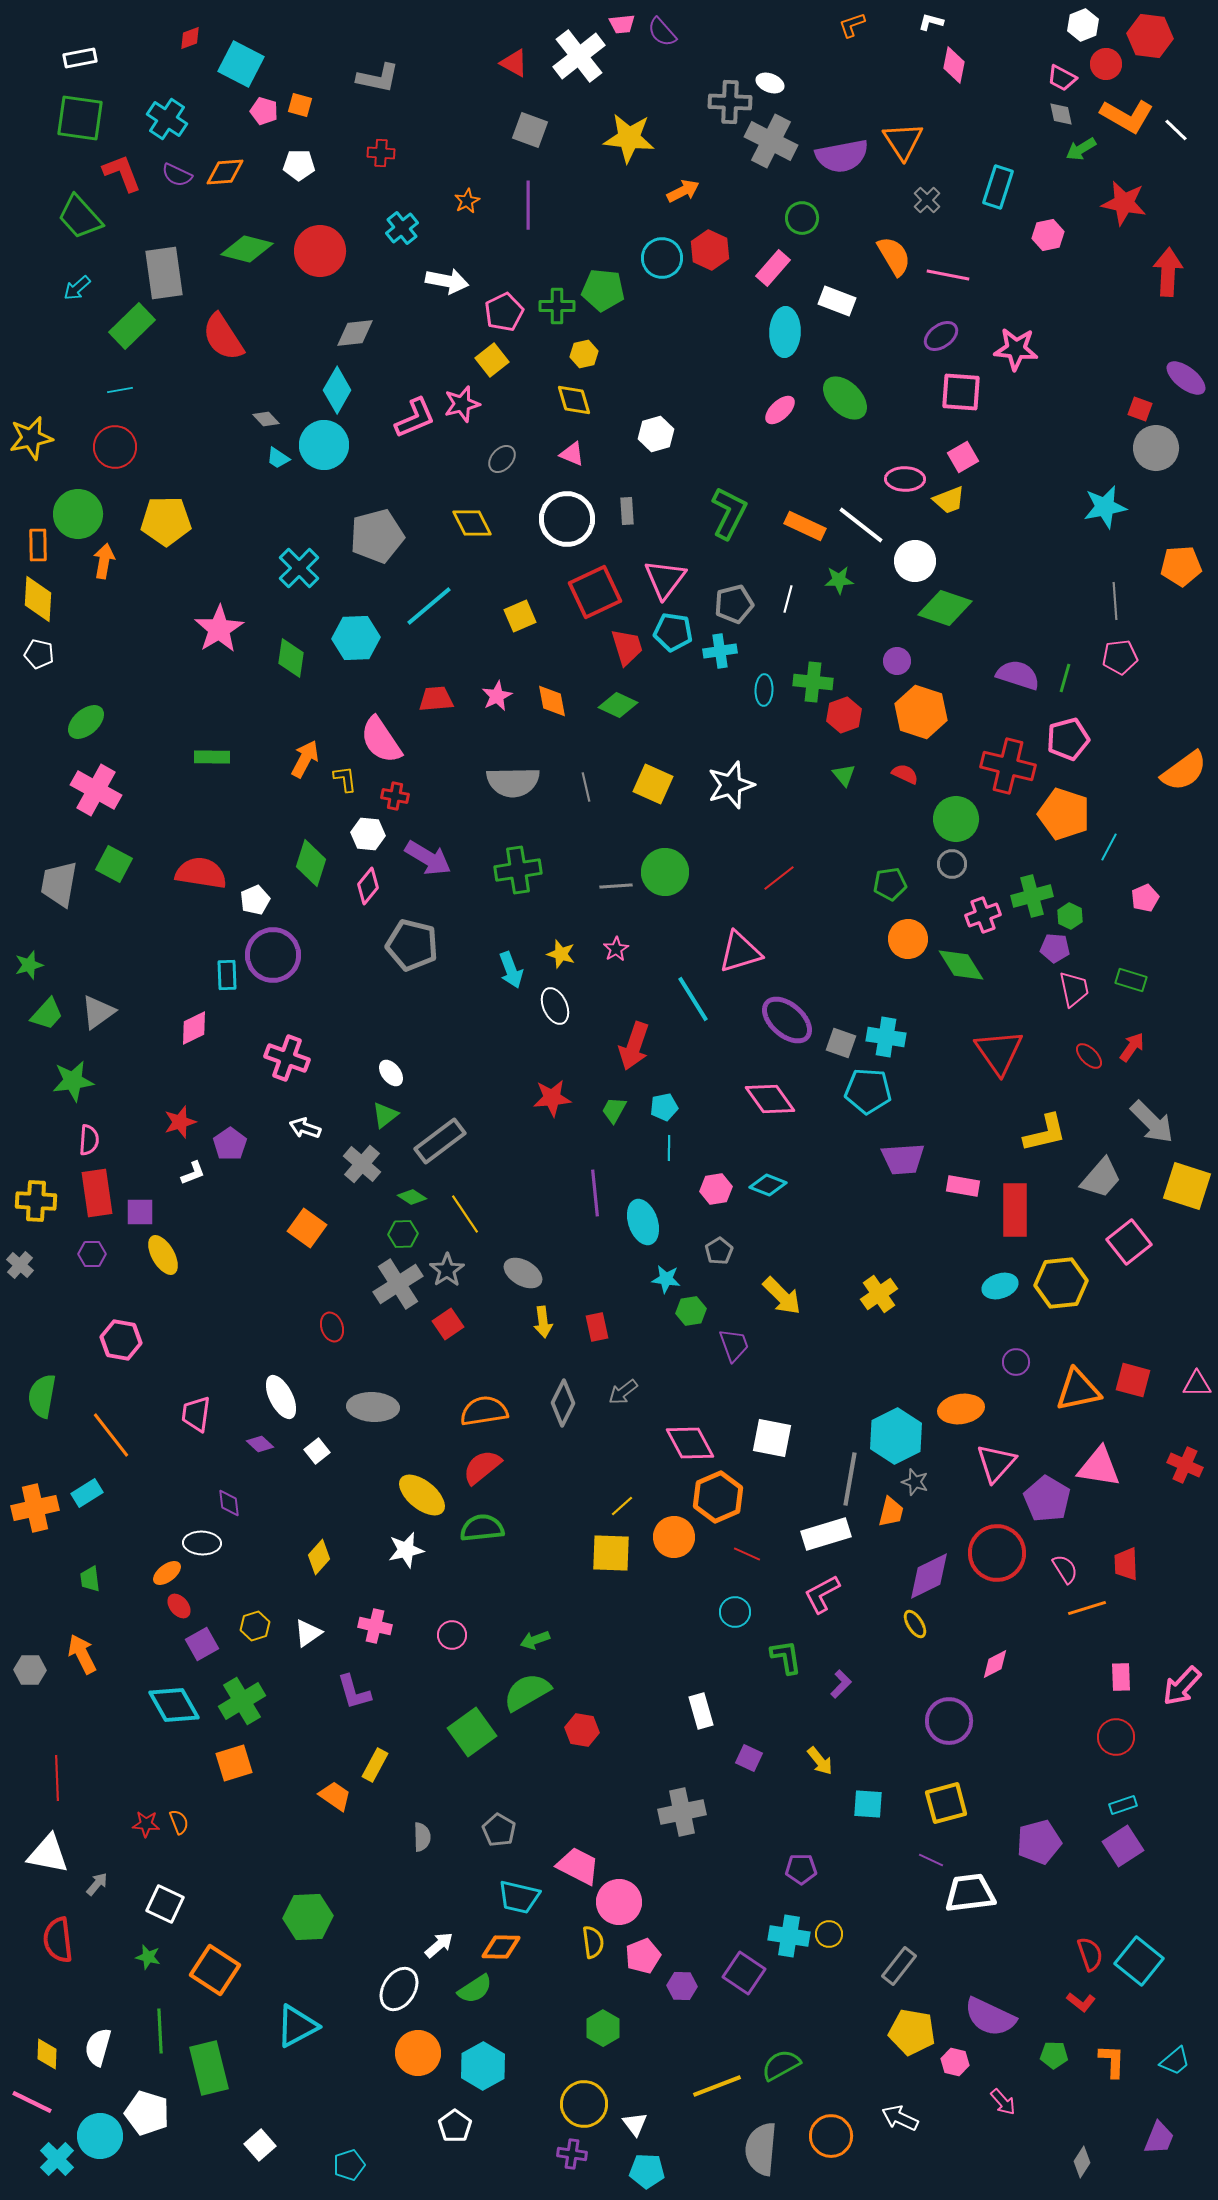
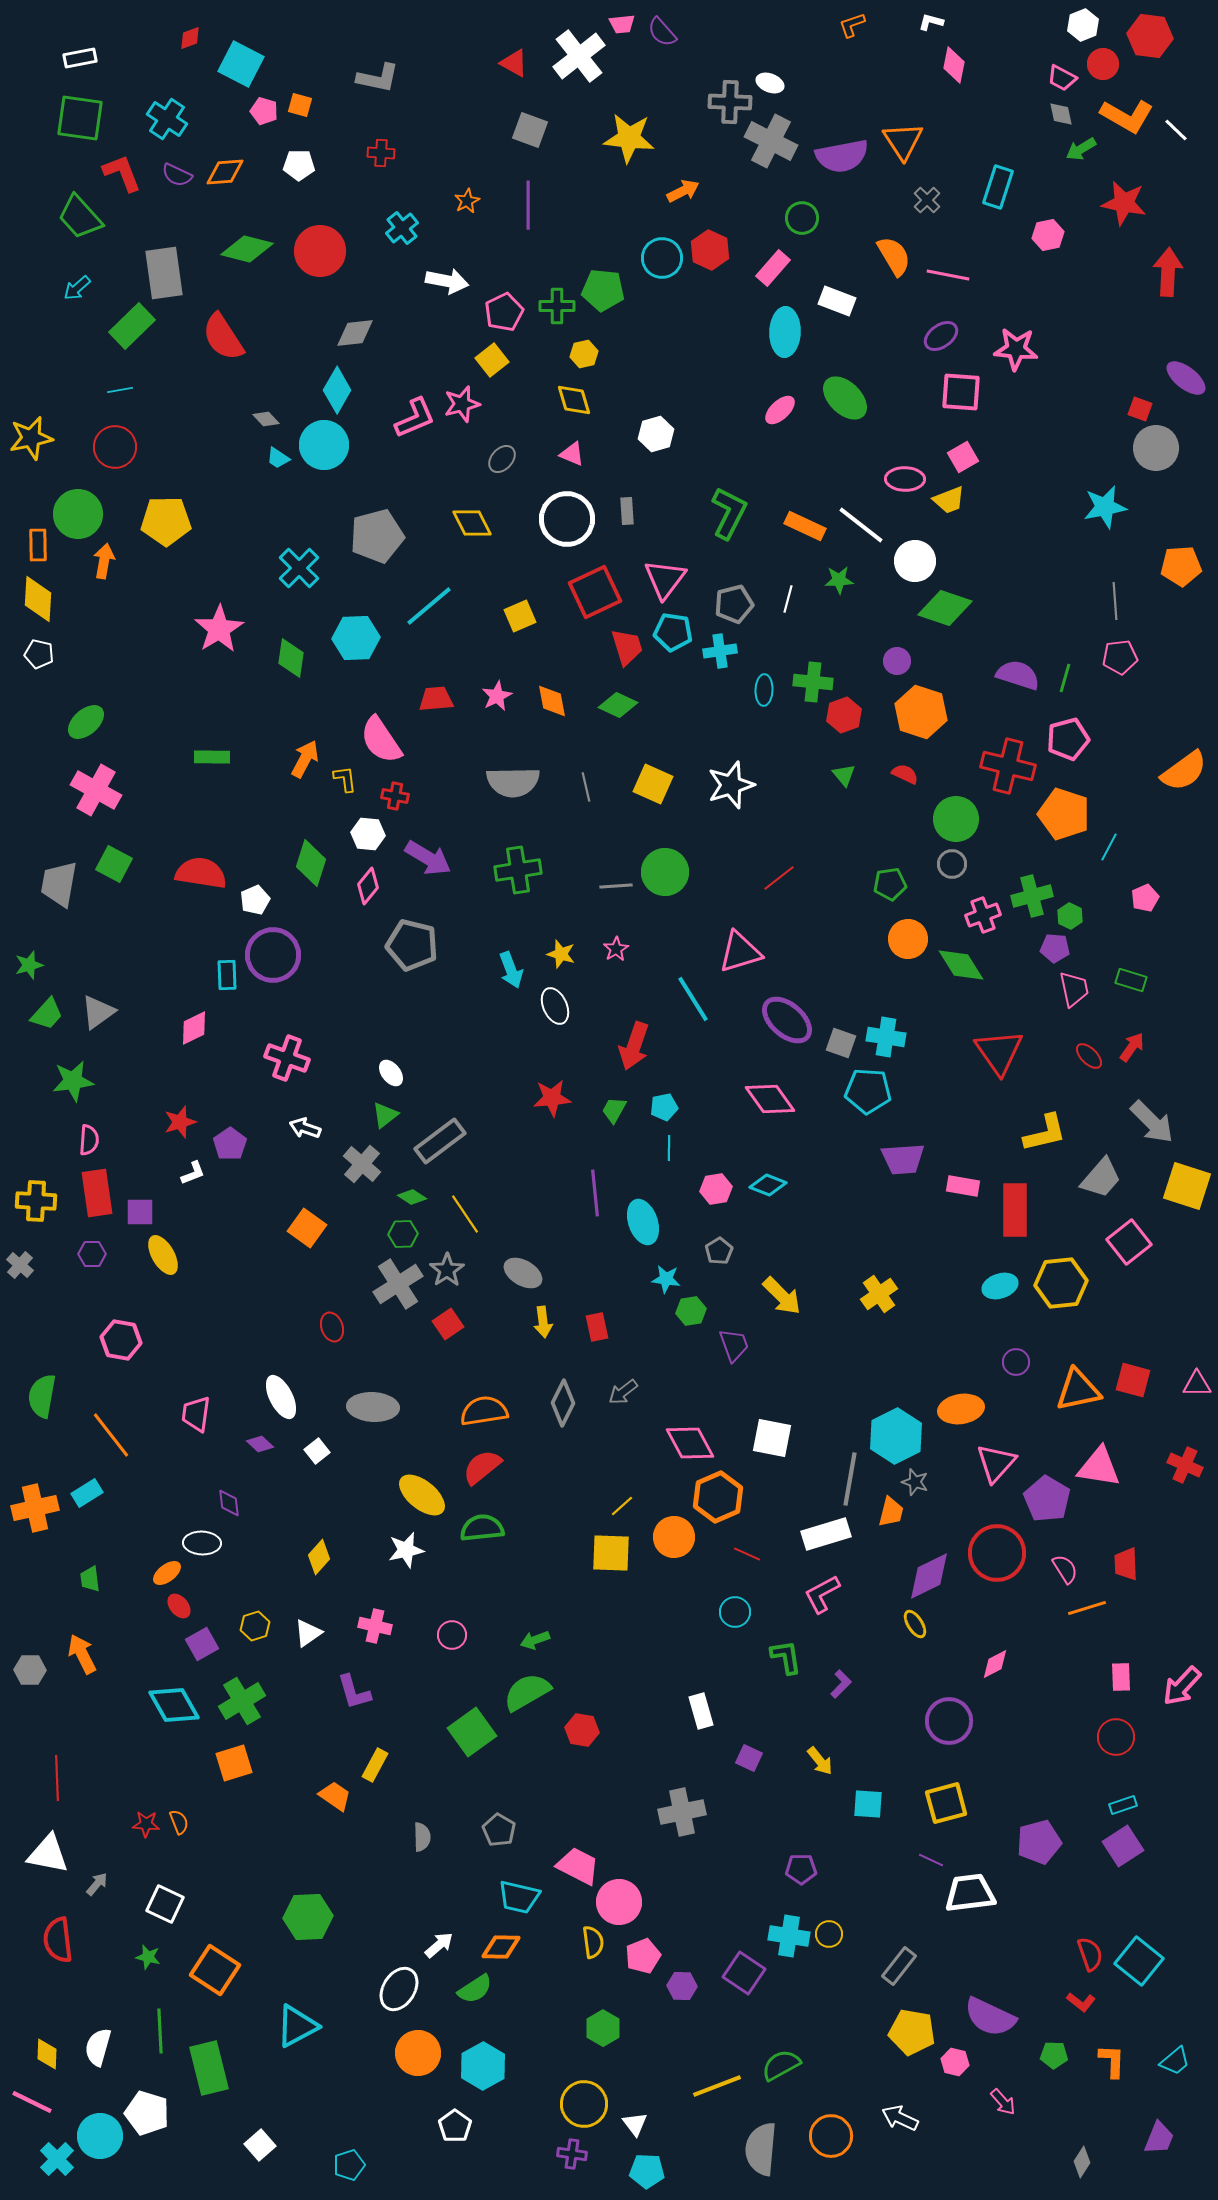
red circle at (1106, 64): moved 3 px left
